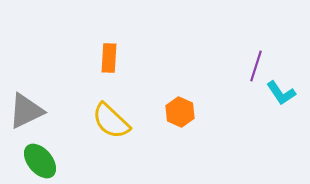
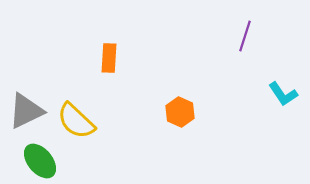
purple line: moved 11 px left, 30 px up
cyan L-shape: moved 2 px right, 1 px down
yellow semicircle: moved 35 px left
